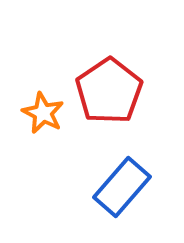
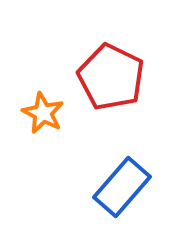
red pentagon: moved 2 px right, 14 px up; rotated 12 degrees counterclockwise
